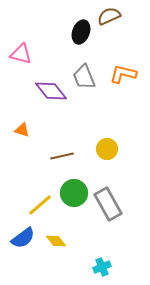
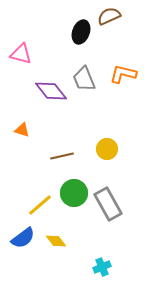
gray trapezoid: moved 2 px down
